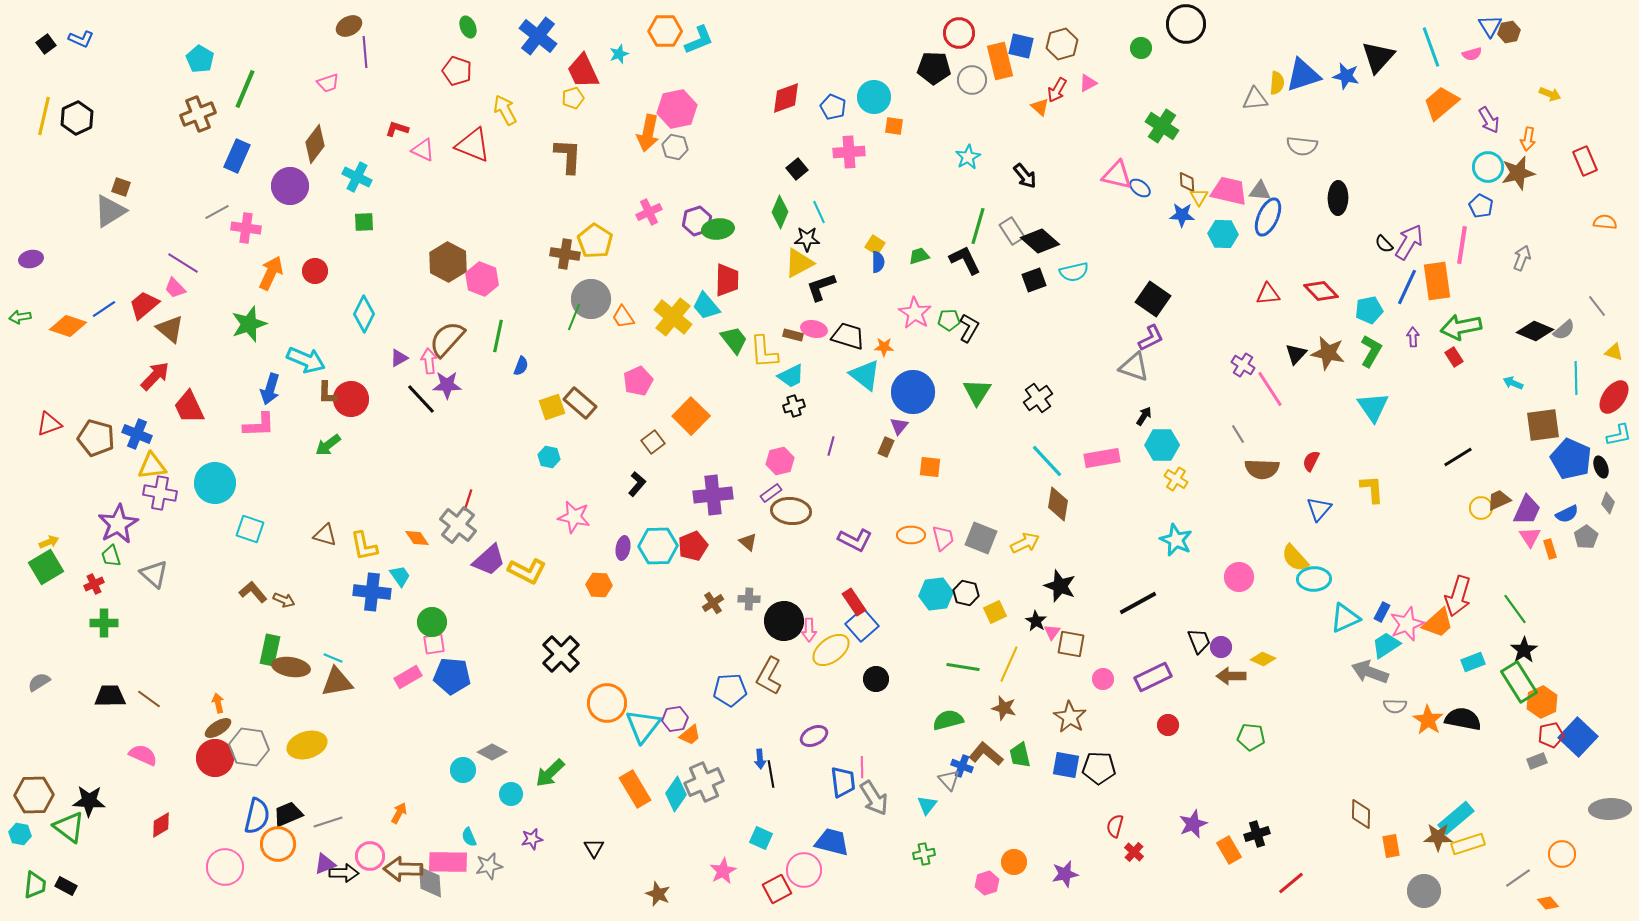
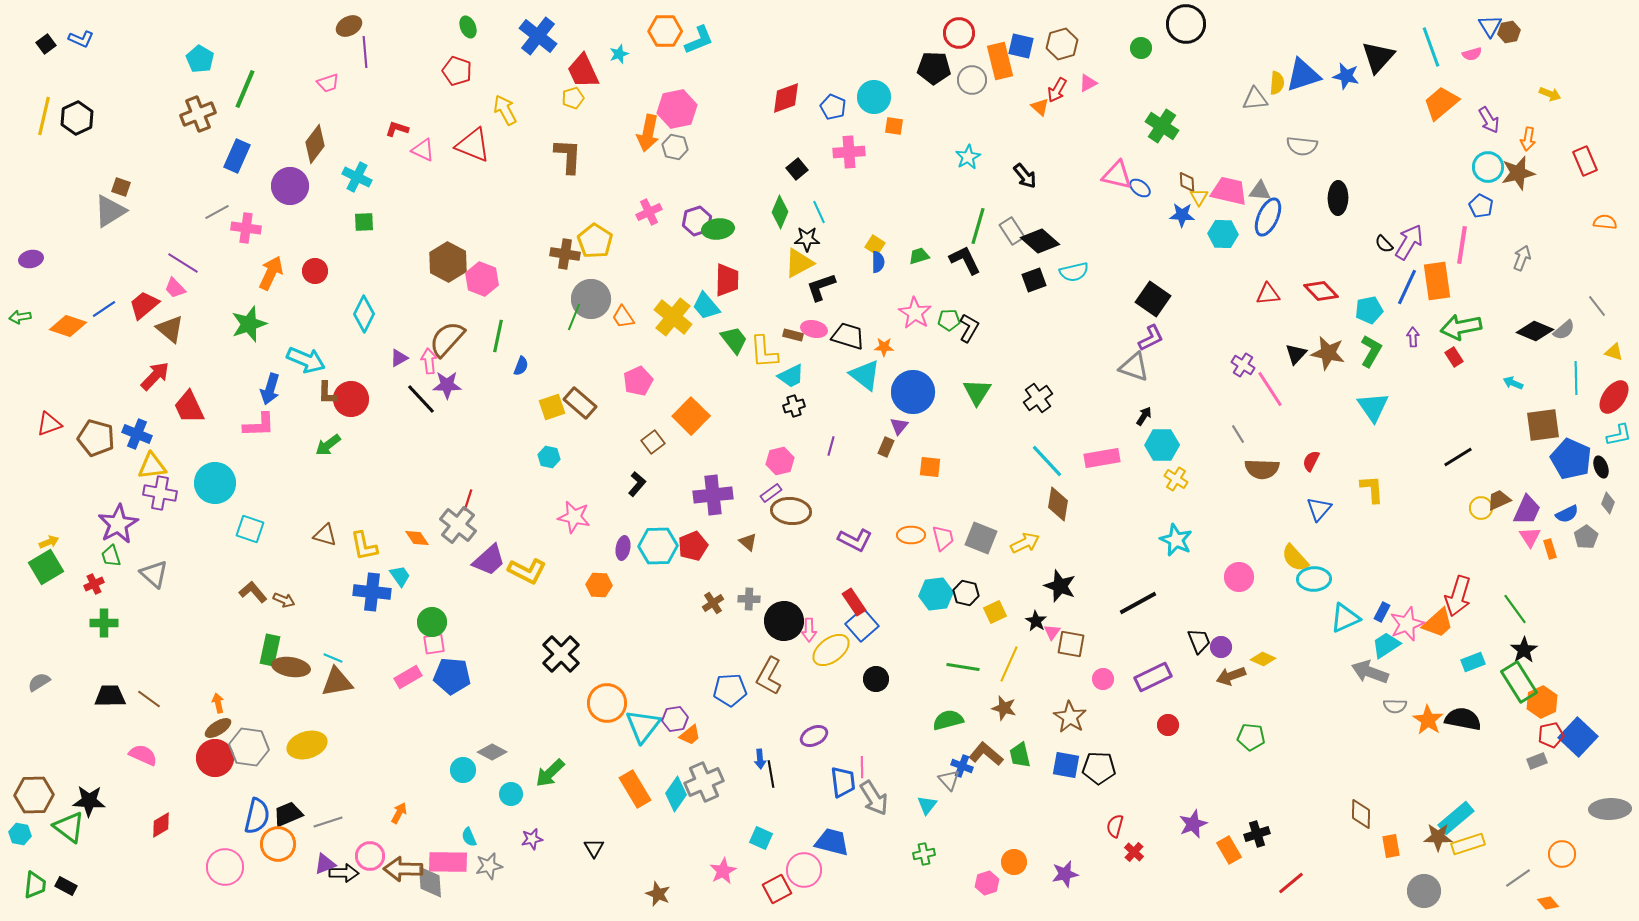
brown arrow at (1231, 676): rotated 20 degrees counterclockwise
